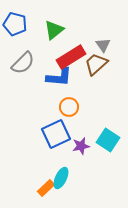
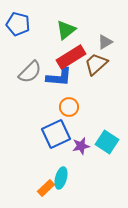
blue pentagon: moved 3 px right
green triangle: moved 12 px right
gray triangle: moved 2 px right, 3 px up; rotated 35 degrees clockwise
gray semicircle: moved 7 px right, 9 px down
cyan square: moved 1 px left, 2 px down
cyan ellipse: rotated 10 degrees counterclockwise
